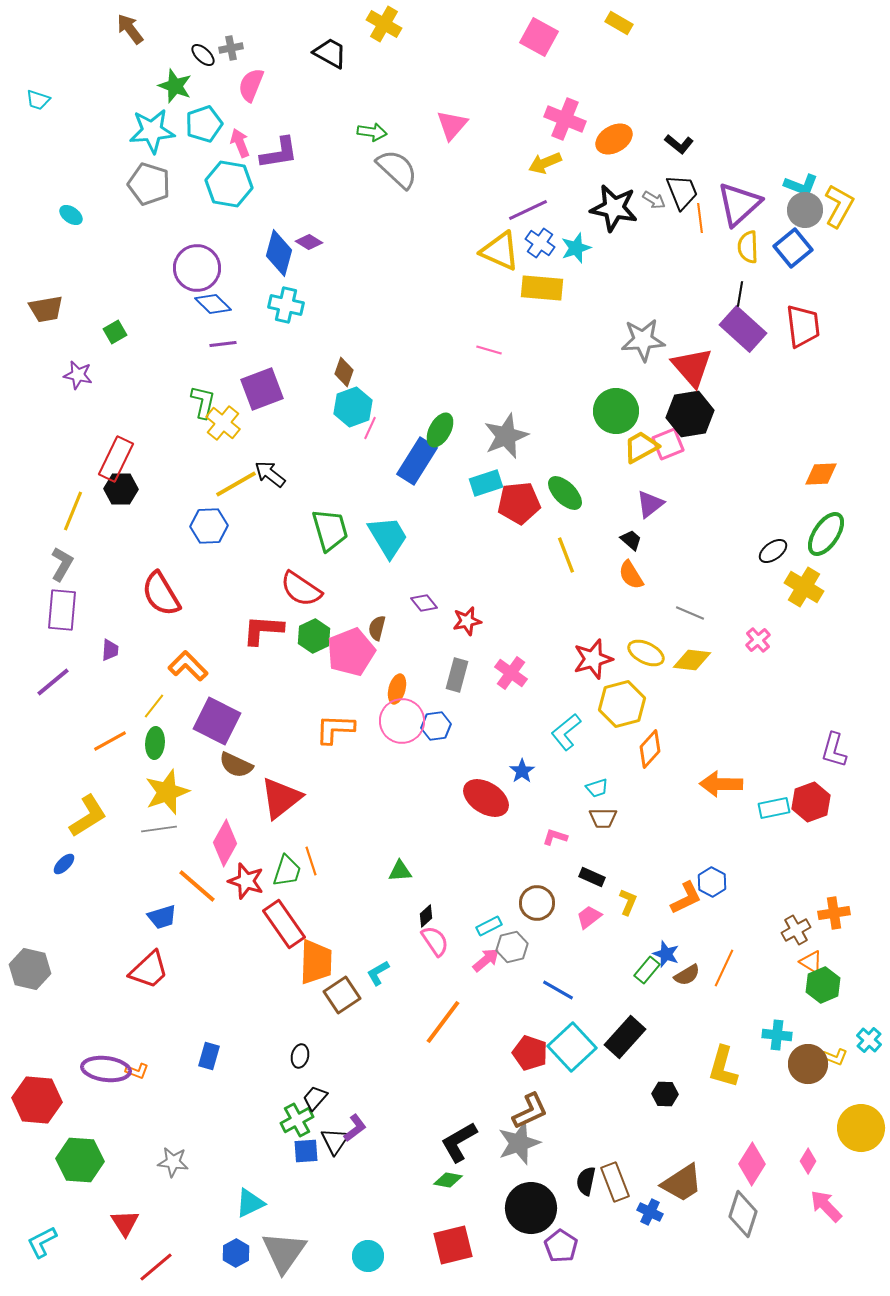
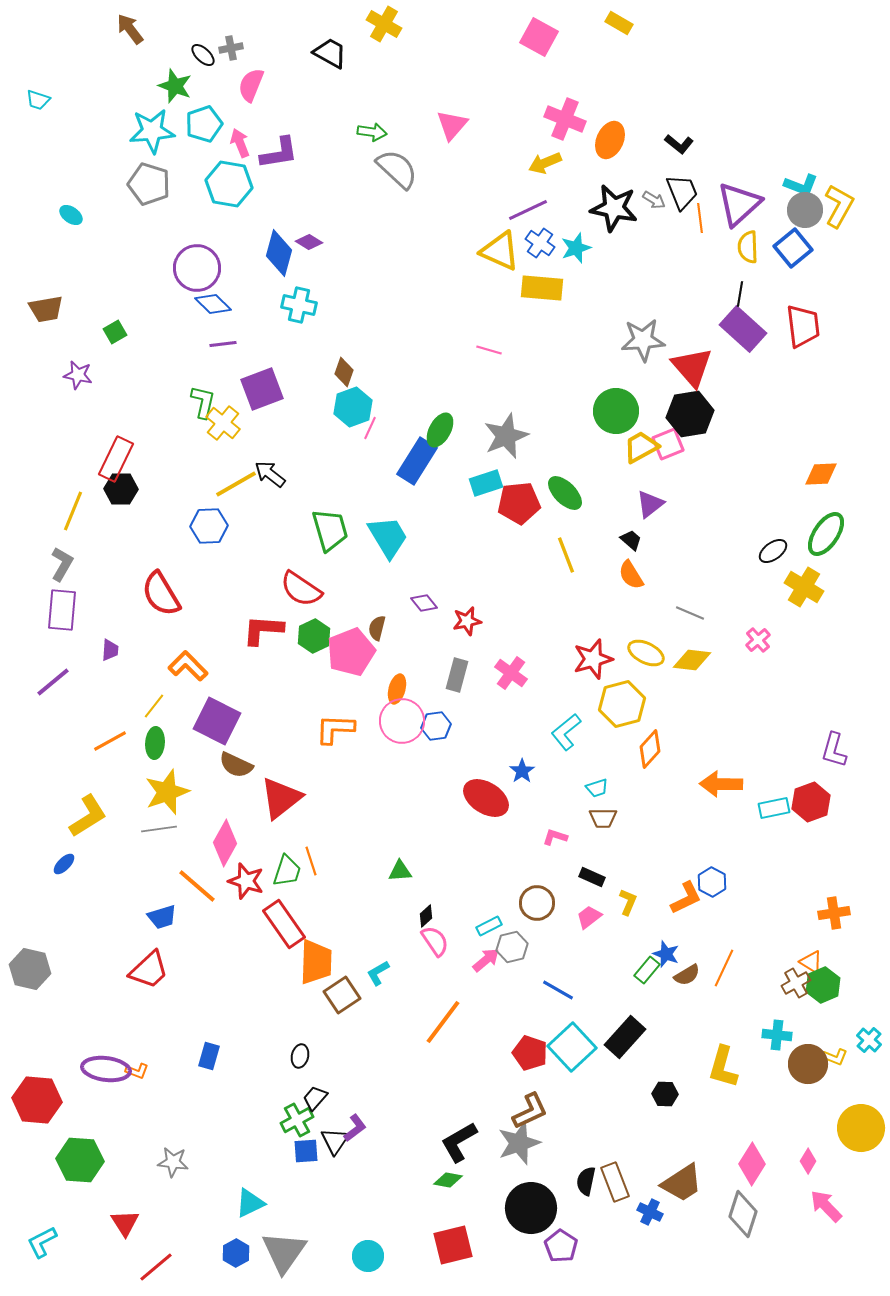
orange ellipse at (614, 139): moved 4 px left, 1 px down; rotated 36 degrees counterclockwise
cyan cross at (286, 305): moved 13 px right
brown cross at (796, 930): moved 53 px down
